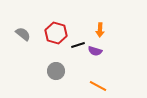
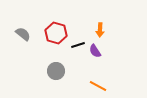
purple semicircle: rotated 40 degrees clockwise
